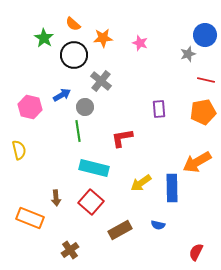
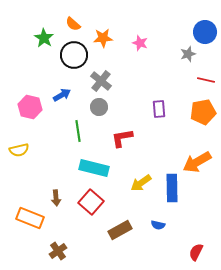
blue circle: moved 3 px up
gray circle: moved 14 px right
yellow semicircle: rotated 90 degrees clockwise
brown cross: moved 12 px left, 1 px down
